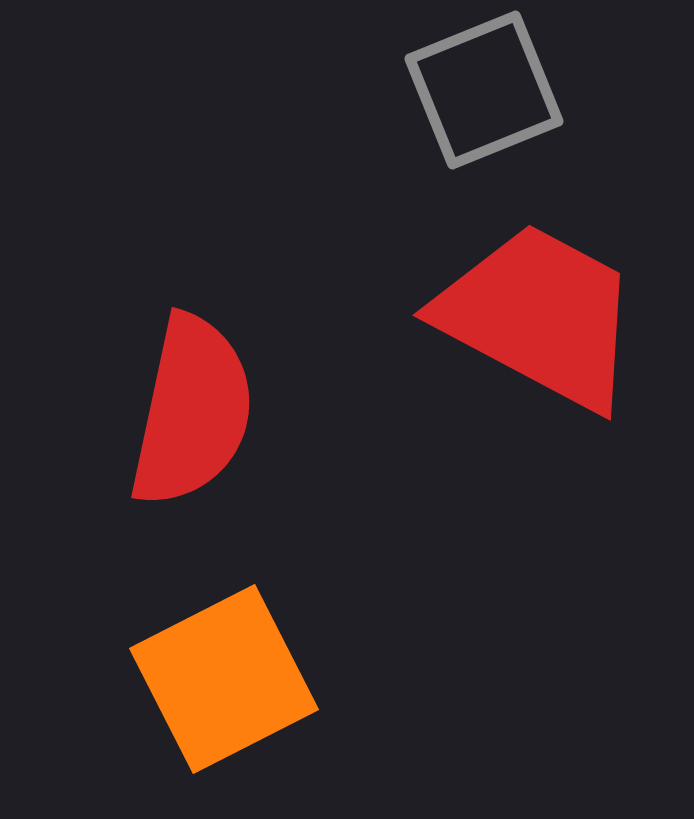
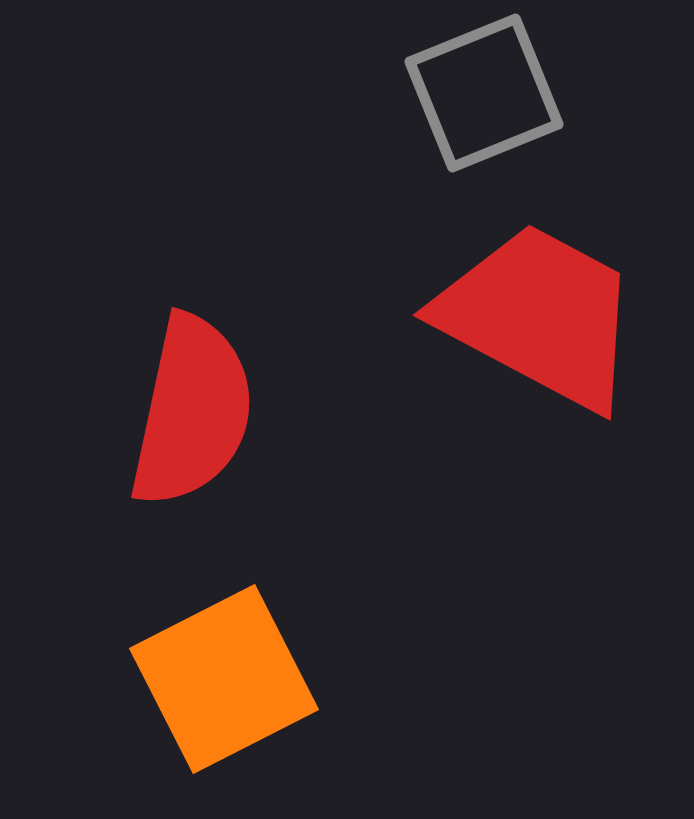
gray square: moved 3 px down
